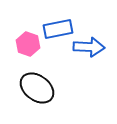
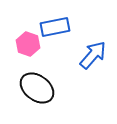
blue rectangle: moved 3 px left, 2 px up
blue arrow: moved 4 px right, 8 px down; rotated 52 degrees counterclockwise
